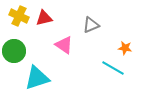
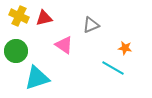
green circle: moved 2 px right
